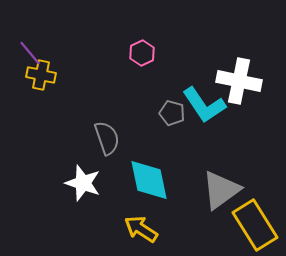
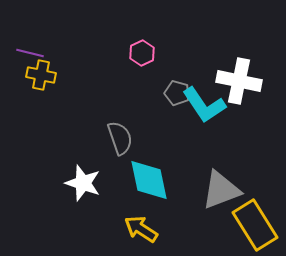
purple line: rotated 36 degrees counterclockwise
gray pentagon: moved 5 px right, 20 px up
gray semicircle: moved 13 px right
gray triangle: rotated 15 degrees clockwise
